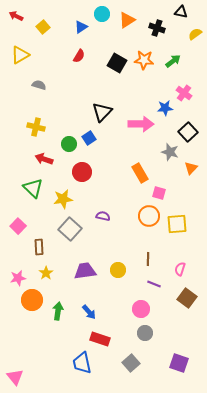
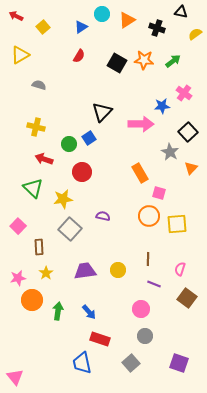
blue star at (165, 108): moved 3 px left, 2 px up
gray star at (170, 152): rotated 12 degrees clockwise
gray circle at (145, 333): moved 3 px down
